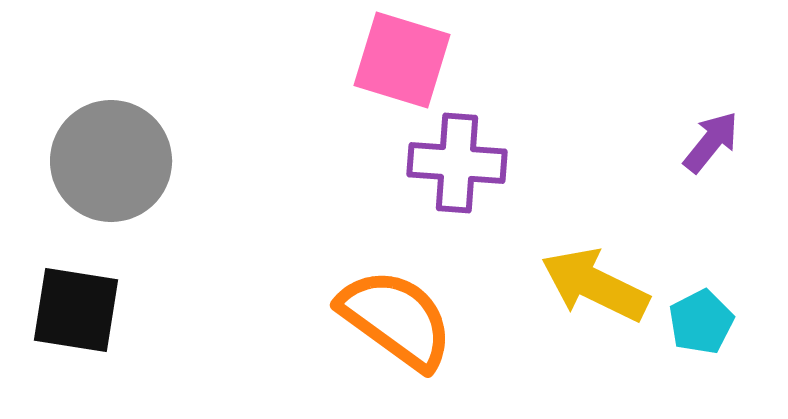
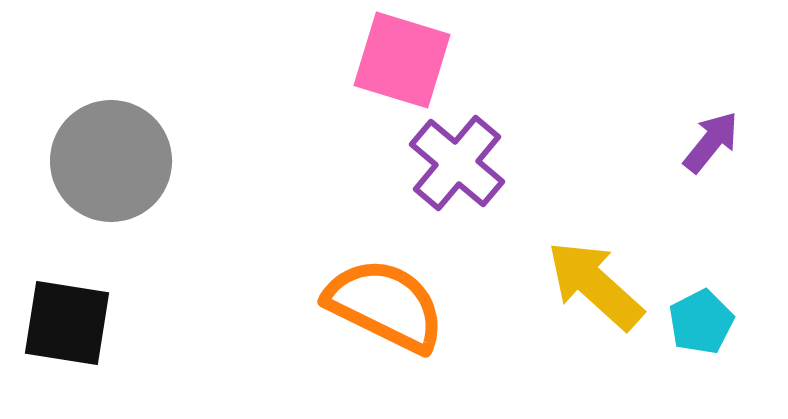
purple cross: rotated 36 degrees clockwise
yellow arrow: rotated 16 degrees clockwise
black square: moved 9 px left, 13 px down
orange semicircle: moved 11 px left, 14 px up; rotated 10 degrees counterclockwise
